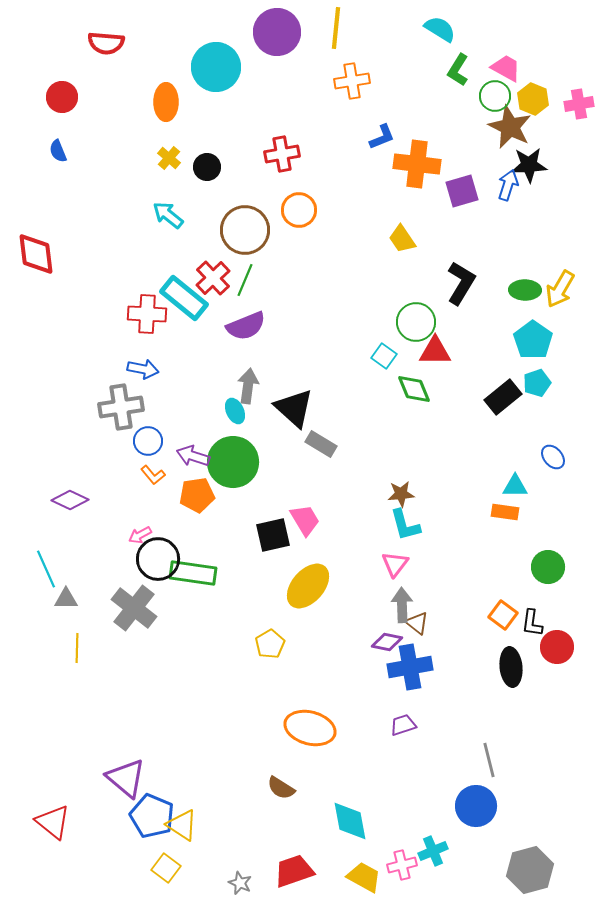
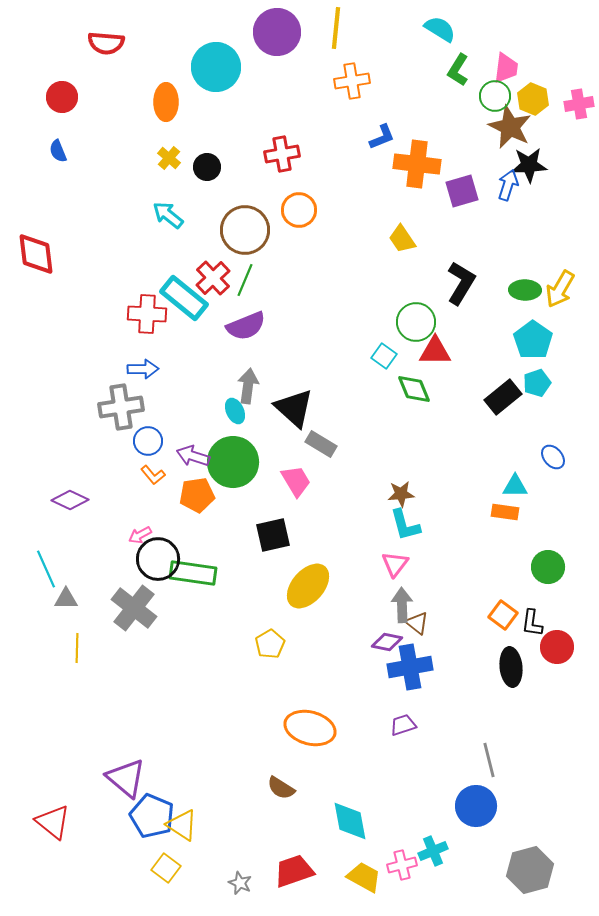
pink trapezoid at (506, 68): rotated 68 degrees clockwise
blue arrow at (143, 369): rotated 12 degrees counterclockwise
pink trapezoid at (305, 520): moved 9 px left, 39 px up
